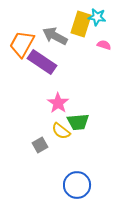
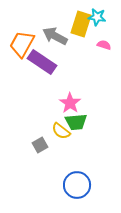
pink star: moved 12 px right
green trapezoid: moved 2 px left
